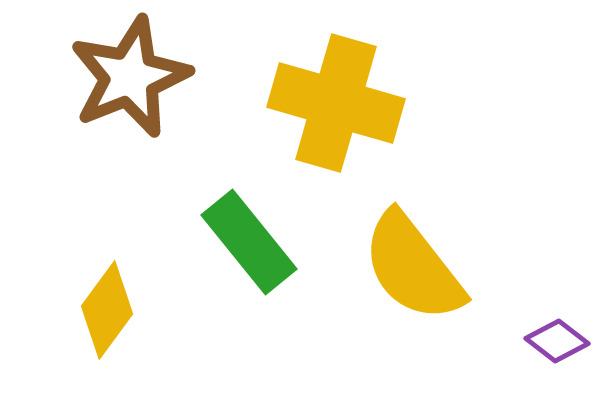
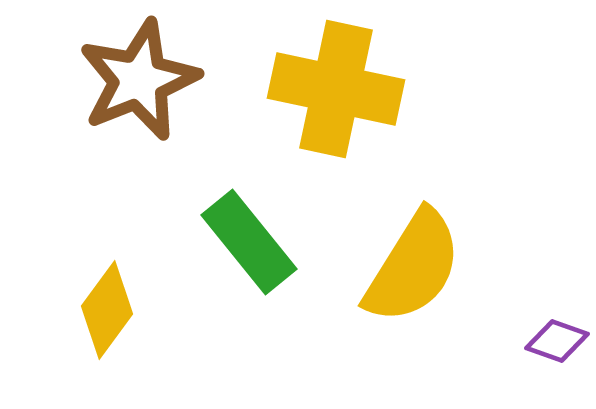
brown star: moved 9 px right, 3 px down
yellow cross: moved 14 px up; rotated 4 degrees counterclockwise
yellow semicircle: rotated 110 degrees counterclockwise
purple diamond: rotated 18 degrees counterclockwise
